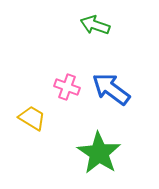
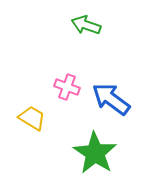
green arrow: moved 9 px left
blue arrow: moved 10 px down
green star: moved 4 px left
